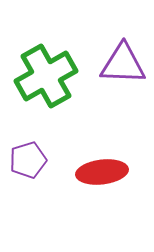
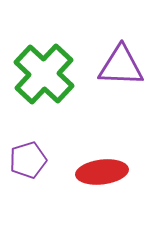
purple triangle: moved 2 px left, 2 px down
green cross: moved 2 px left, 2 px up; rotated 18 degrees counterclockwise
